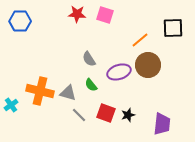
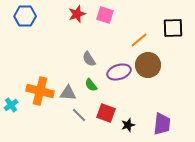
red star: rotated 24 degrees counterclockwise
blue hexagon: moved 5 px right, 5 px up
orange line: moved 1 px left
gray triangle: rotated 12 degrees counterclockwise
black star: moved 10 px down
